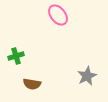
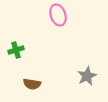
pink ellipse: rotated 20 degrees clockwise
green cross: moved 6 px up
